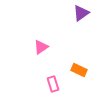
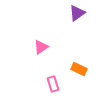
purple triangle: moved 4 px left
orange rectangle: moved 1 px up
